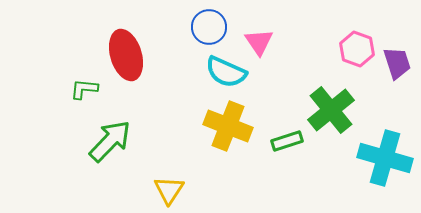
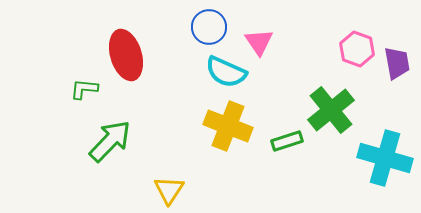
purple trapezoid: rotated 8 degrees clockwise
